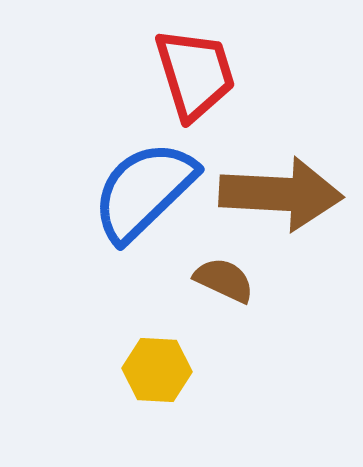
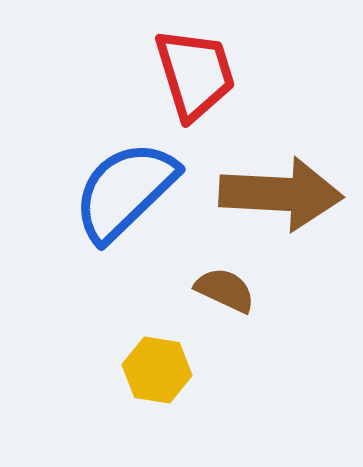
blue semicircle: moved 19 px left
brown semicircle: moved 1 px right, 10 px down
yellow hexagon: rotated 6 degrees clockwise
